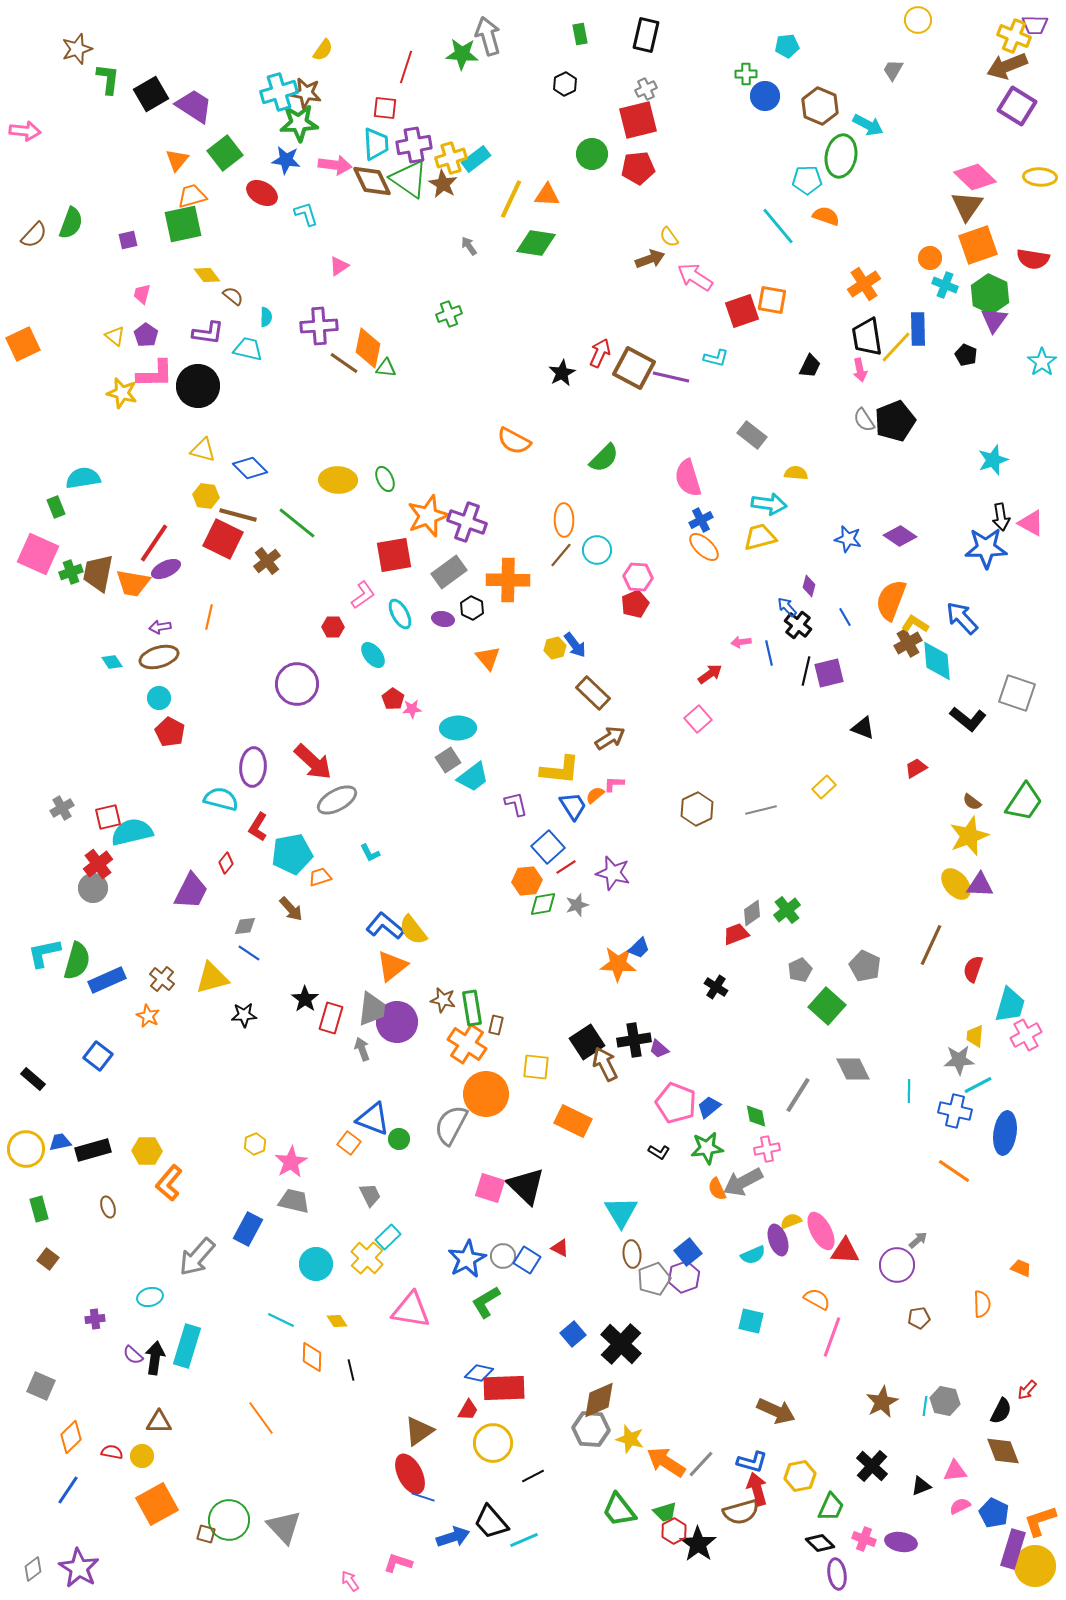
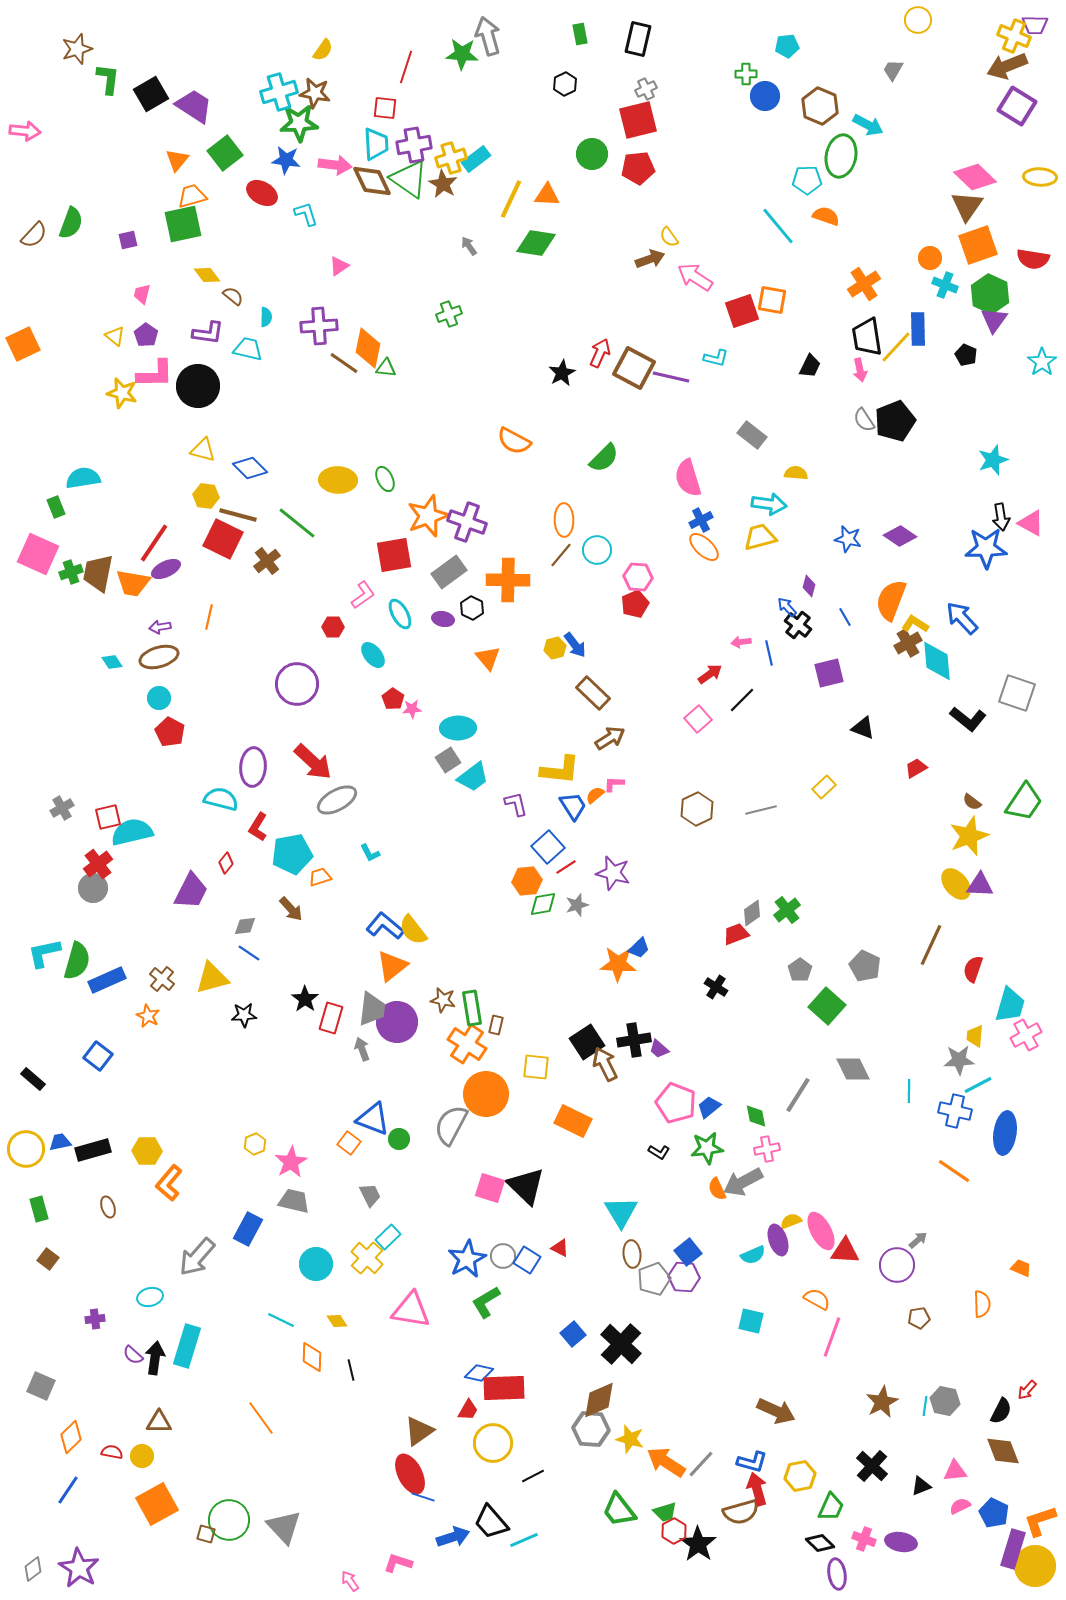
black rectangle at (646, 35): moved 8 px left, 4 px down
brown star at (306, 93): moved 9 px right
black line at (806, 671): moved 64 px left, 29 px down; rotated 32 degrees clockwise
gray pentagon at (800, 970): rotated 10 degrees counterclockwise
purple hexagon at (684, 1277): rotated 24 degrees clockwise
